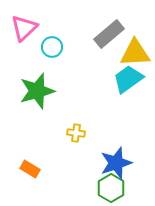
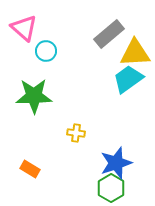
pink triangle: rotated 36 degrees counterclockwise
cyan circle: moved 6 px left, 4 px down
green star: moved 3 px left, 5 px down; rotated 15 degrees clockwise
